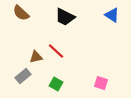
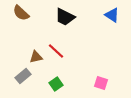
green square: rotated 24 degrees clockwise
